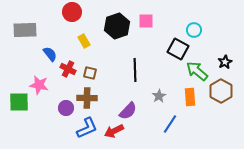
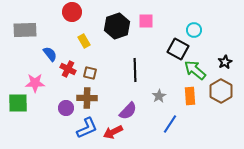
green arrow: moved 2 px left, 1 px up
pink star: moved 4 px left, 2 px up; rotated 12 degrees counterclockwise
orange rectangle: moved 1 px up
green square: moved 1 px left, 1 px down
red arrow: moved 1 px left, 1 px down
